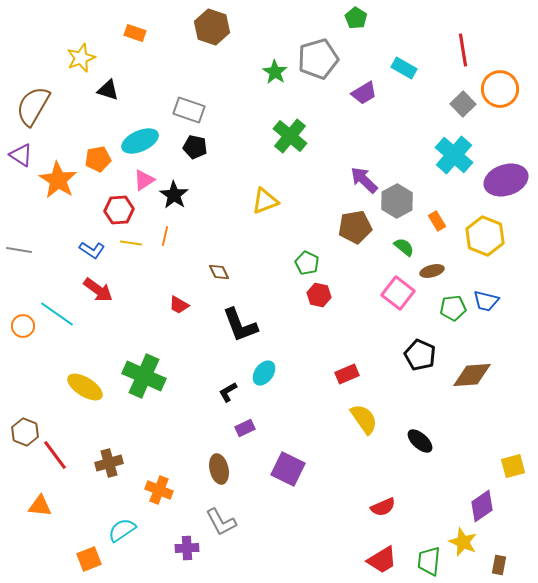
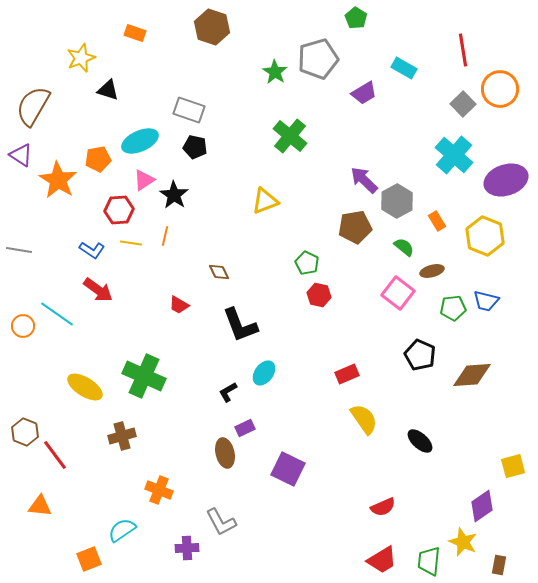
brown cross at (109, 463): moved 13 px right, 27 px up
brown ellipse at (219, 469): moved 6 px right, 16 px up
